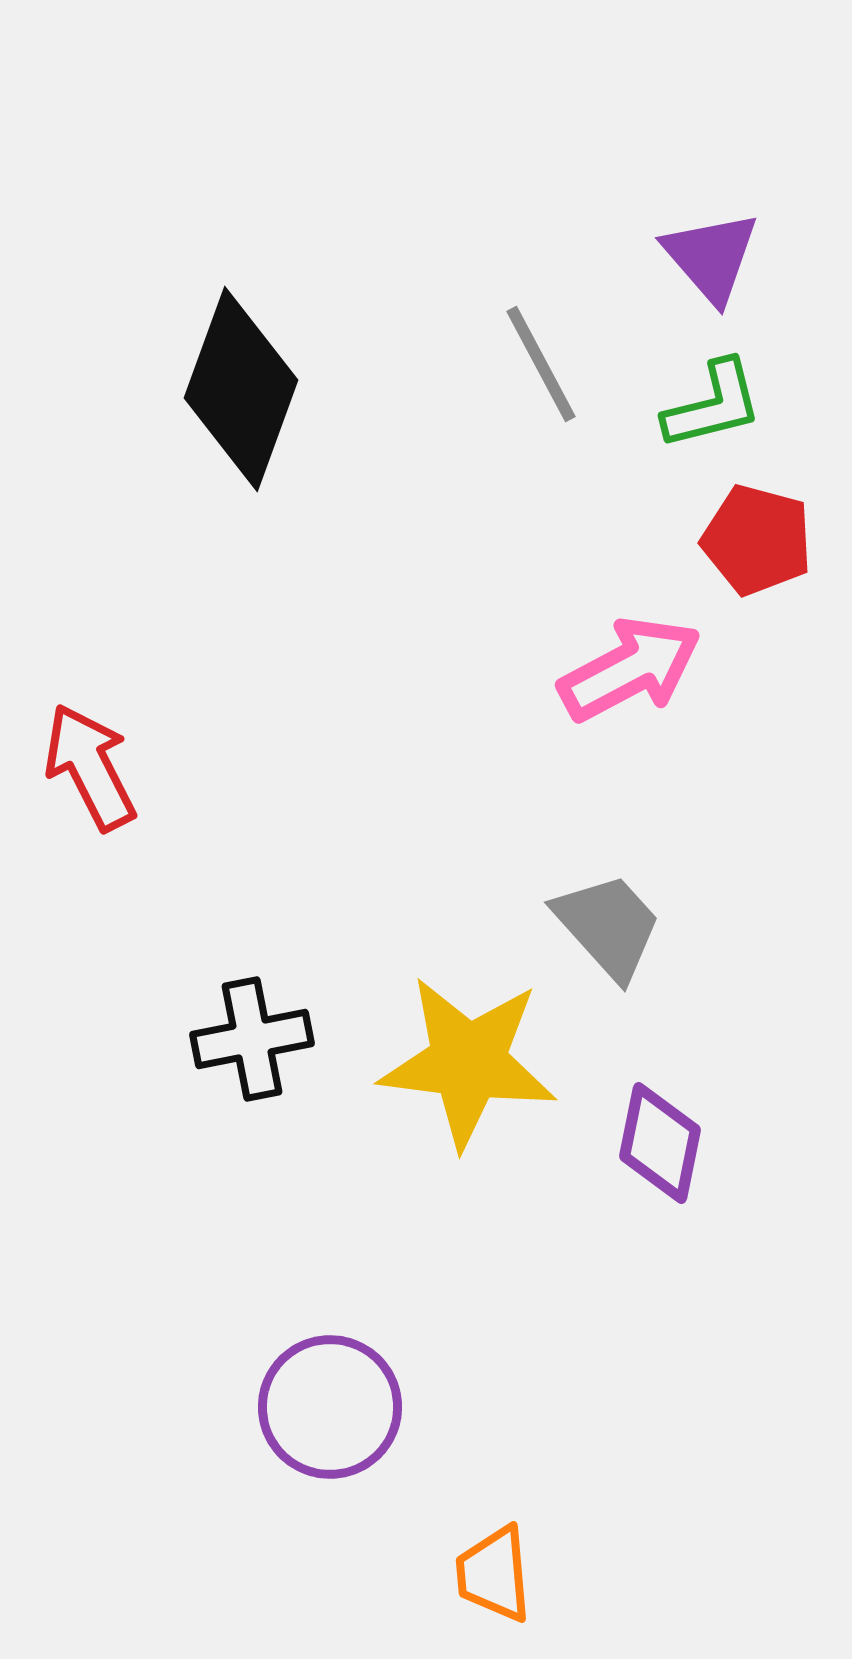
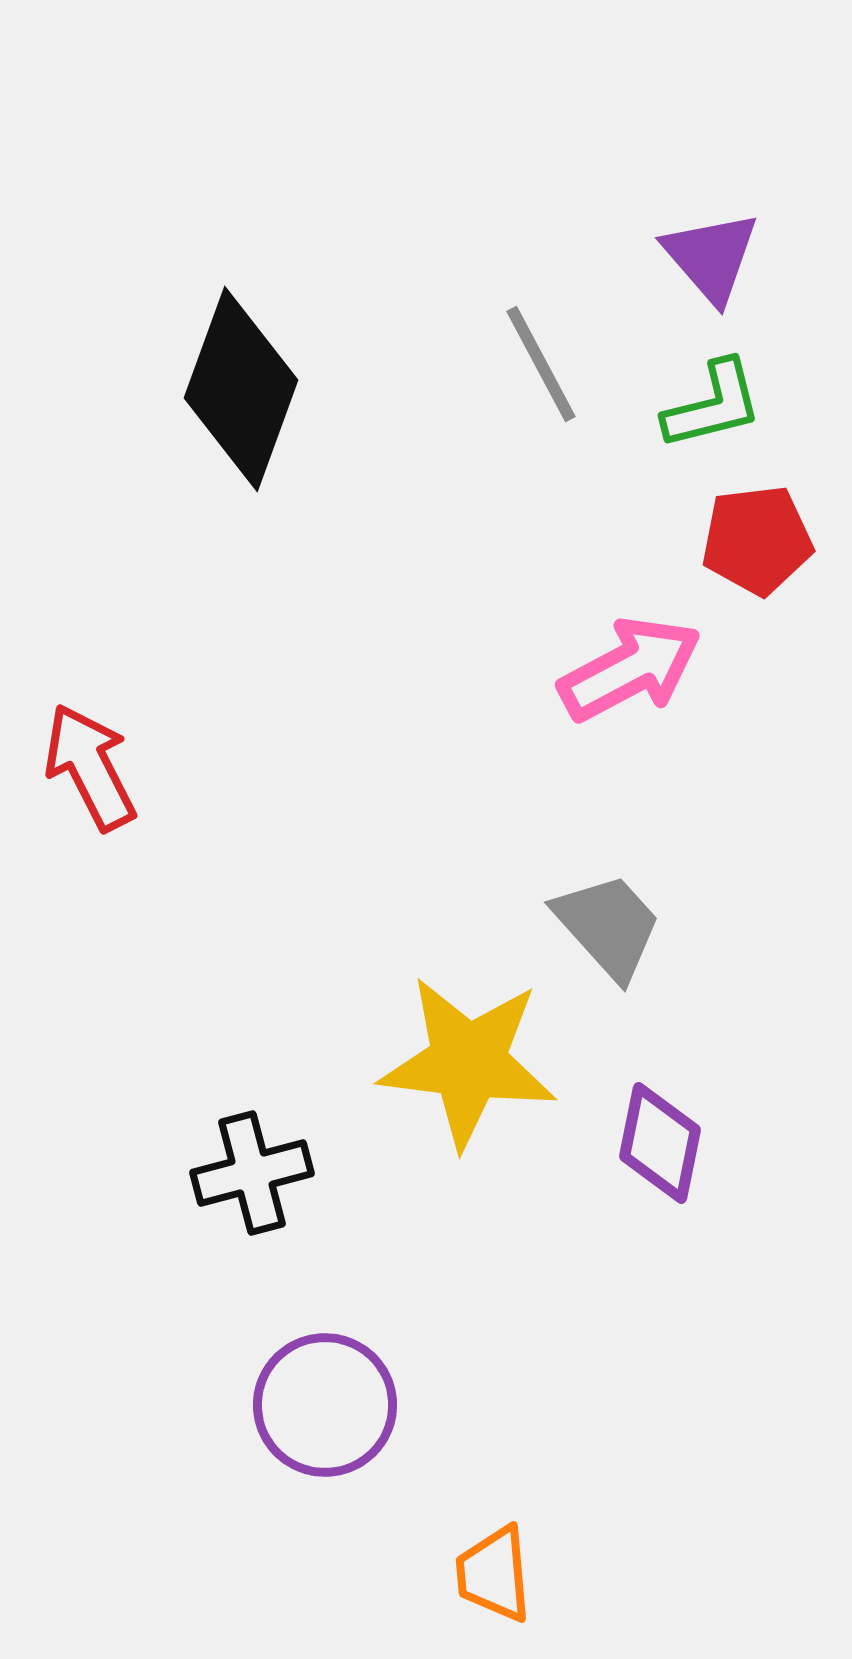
red pentagon: rotated 22 degrees counterclockwise
black cross: moved 134 px down; rotated 4 degrees counterclockwise
purple circle: moved 5 px left, 2 px up
